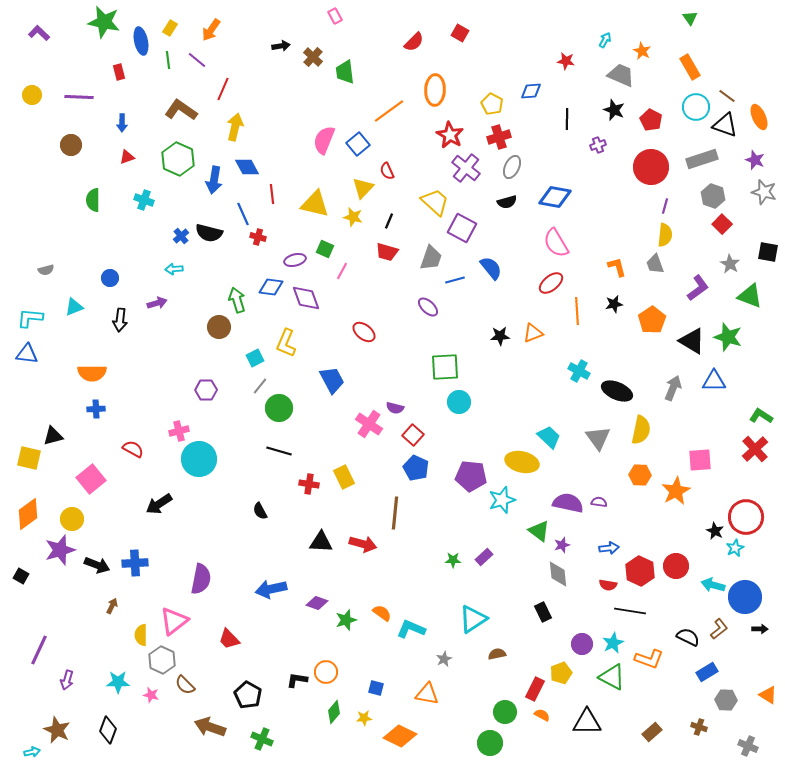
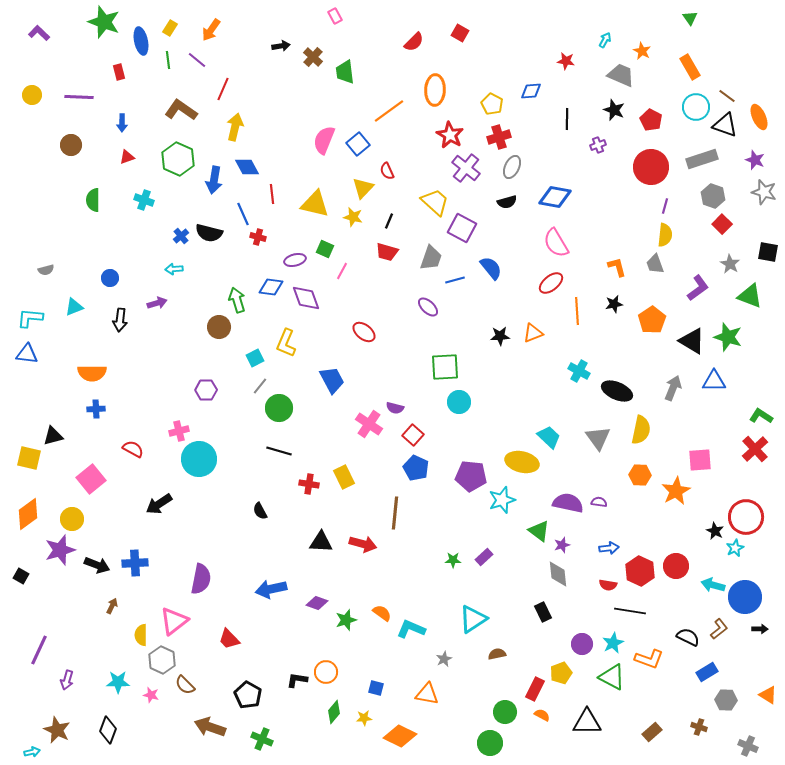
green star at (104, 22): rotated 8 degrees clockwise
